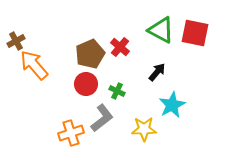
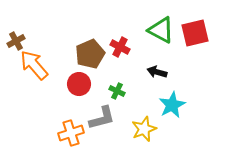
red square: rotated 24 degrees counterclockwise
red cross: rotated 12 degrees counterclockwise
black arrow: rotated 114 degrees counterclockwise
red circle: moved 7 px left
gray L-shape: rotated 24 degrees clockwise
yellow star: rotated 20 degrees counterclockwise
